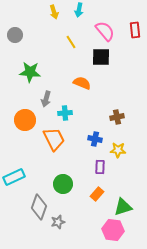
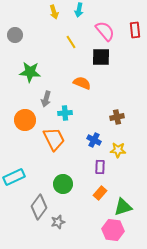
blue cross: moved 1 px left, 1 px down; rotated 16 degrees clockwise
orange rectangle: moved 3 px right, 1 px up
gray diamond: rotated 15 degrees clockwise
